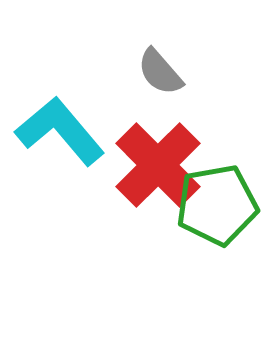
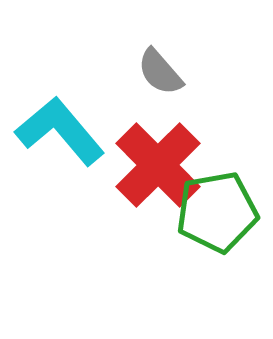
green pentagon: moved 7 px down
